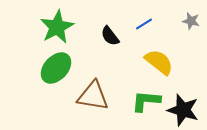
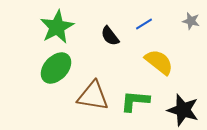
green L-shape: moved 11 px left
